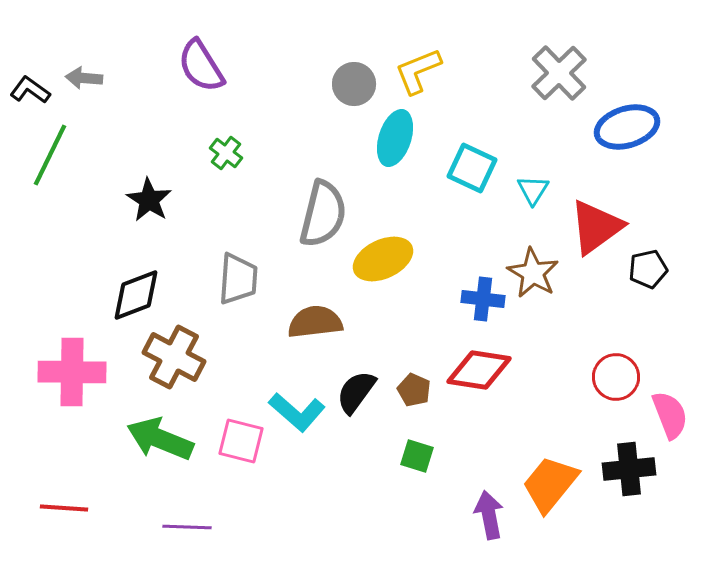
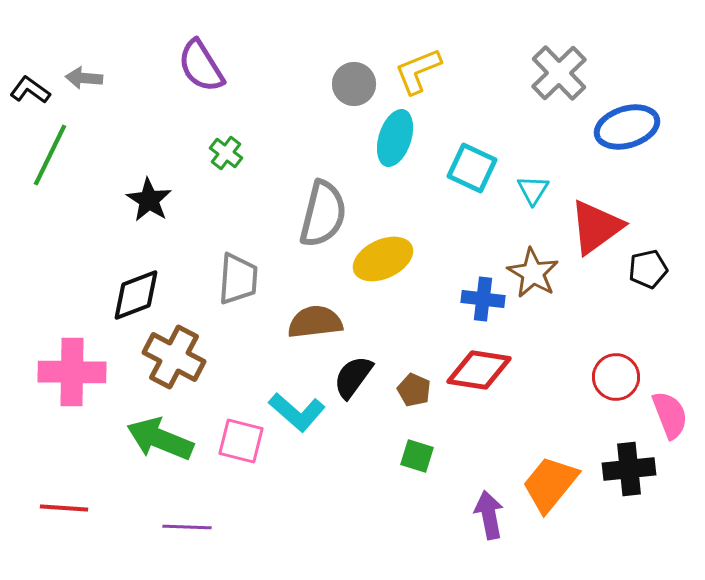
black semicircle: moved 3 px left, 15 px up
